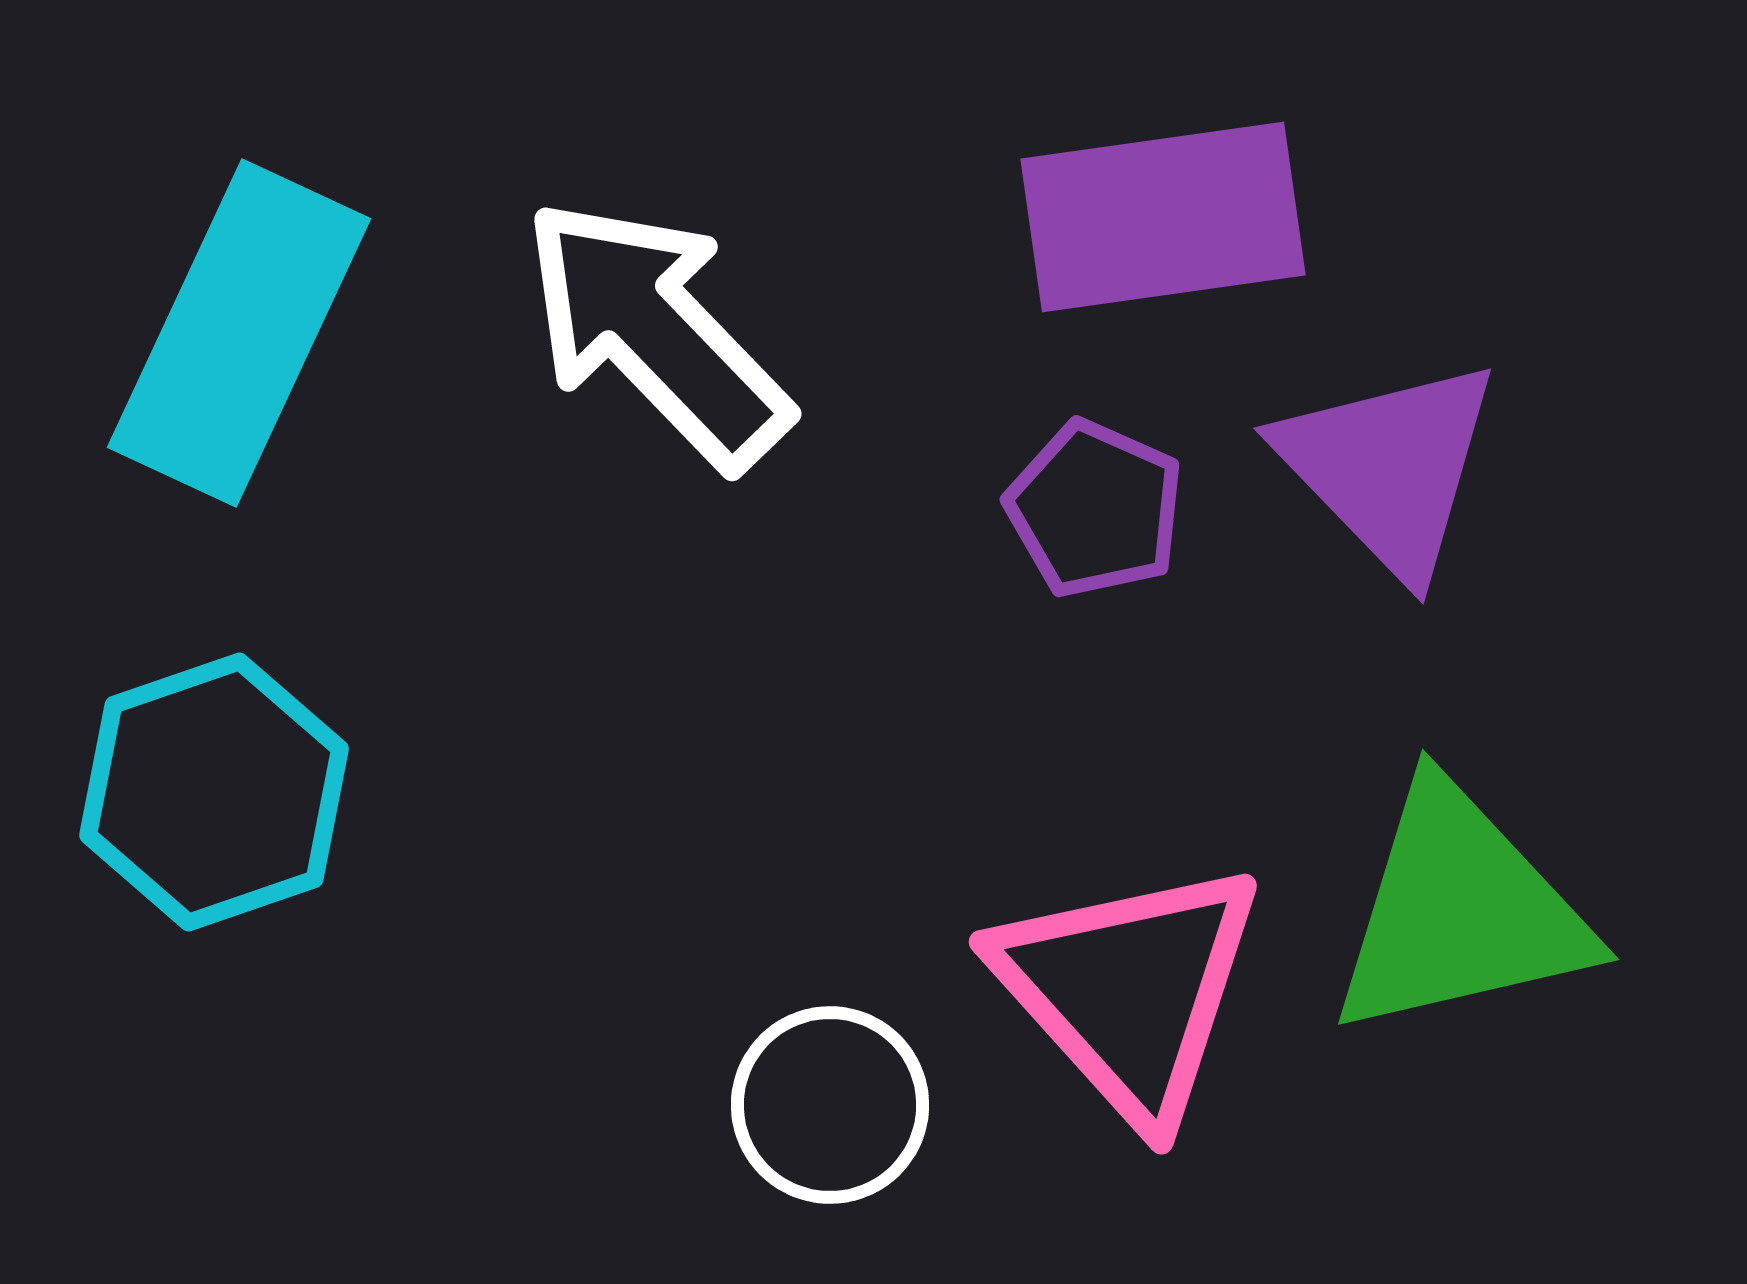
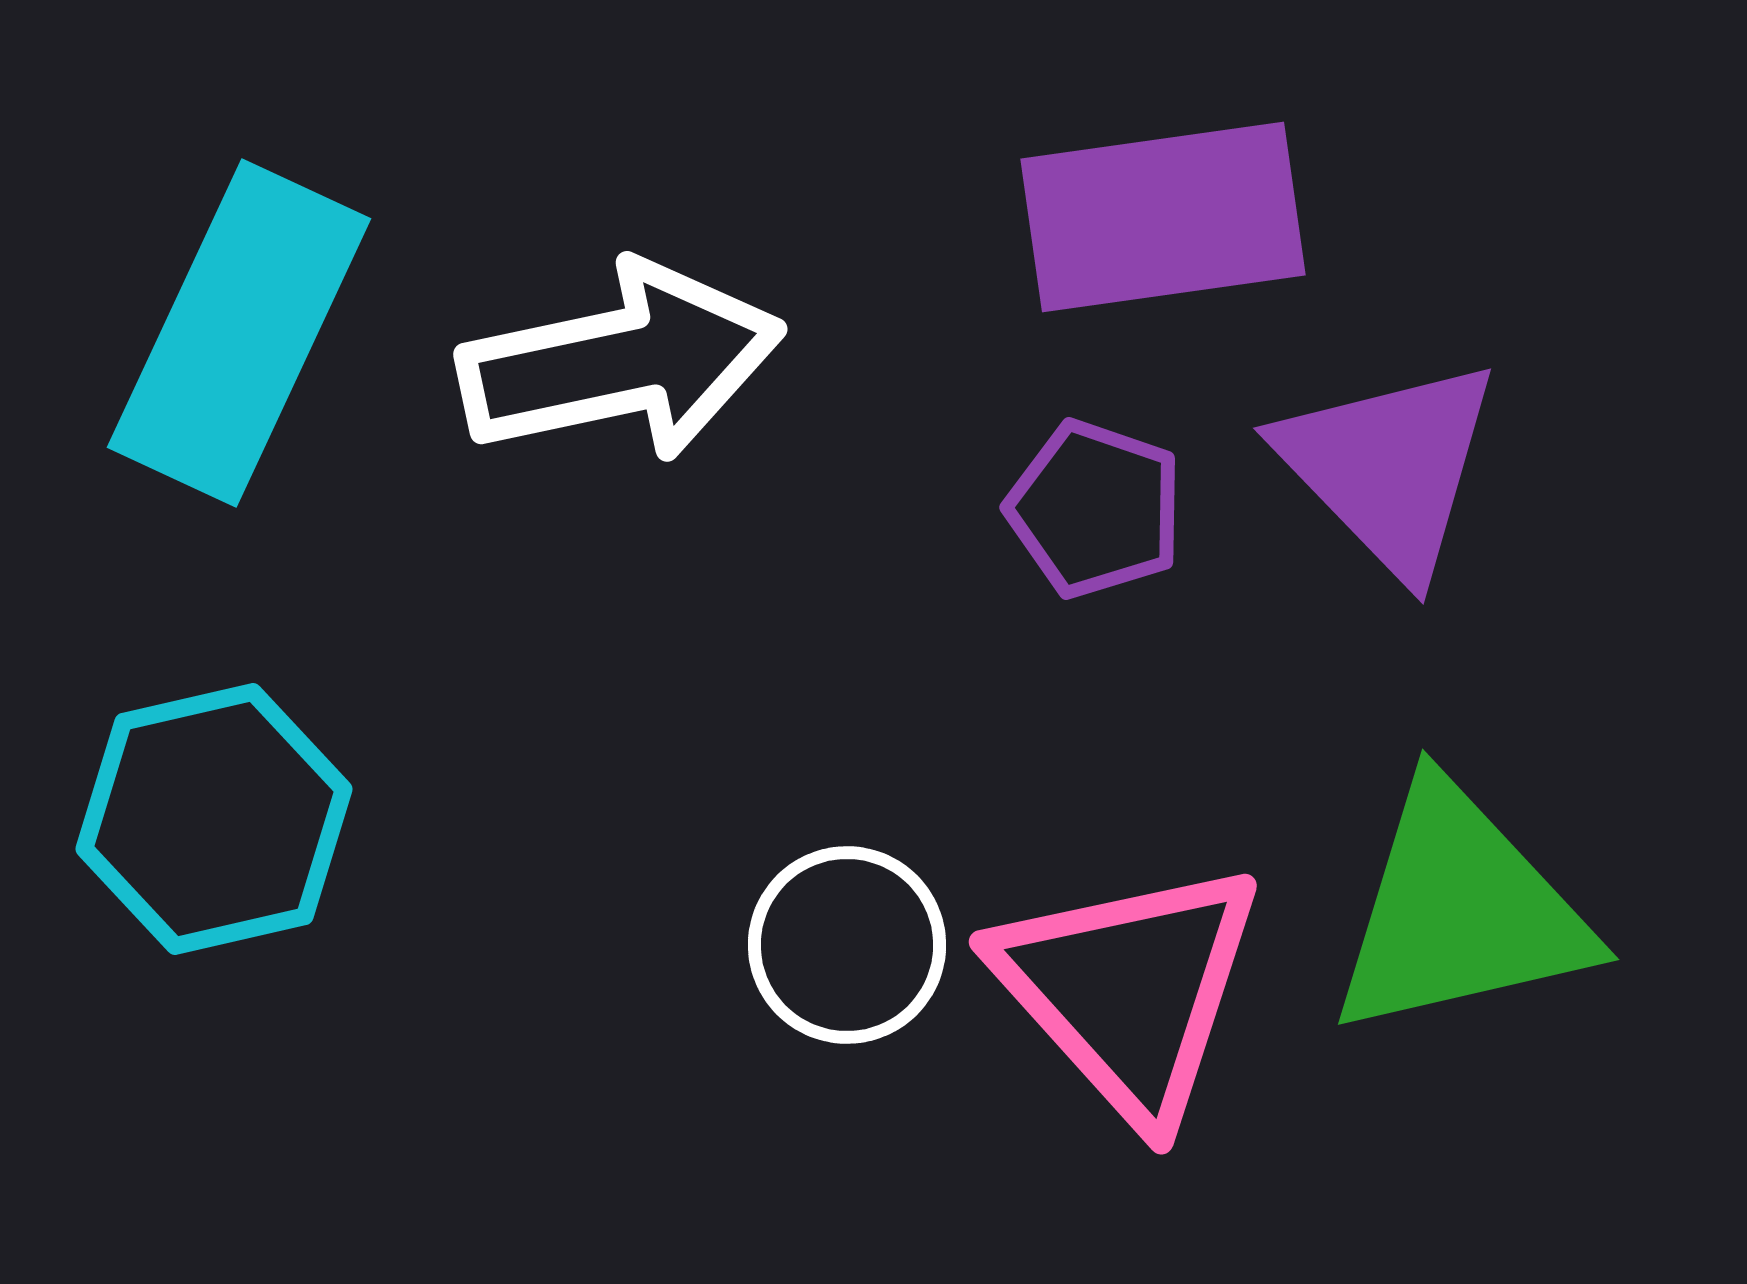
white arrow: moved 35 px left, 29 px down; rotated 122 degrees clockwise
purple pentagon: rotated 5 degrees counterclockwise
cyan hexagon: moved 27 px down; rotated 6 degrees clockwise
white circle: moved 17 px right, 160 px up
